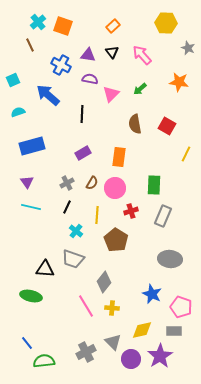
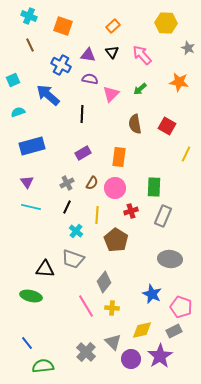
cyan cross at (38, 22): moved 9 px left, 6 px up; rotated 28 degrees counterclockwise
green rectangle at (154, 185): moved 2 px down
gray rectangle at (174, 331): rotated 28 degrees counterclockwise
gray cross at (86, 352): rotated 18 degrees counterclockwise
green semicircle at (44, 361): moved 1 px left, 5 px down
